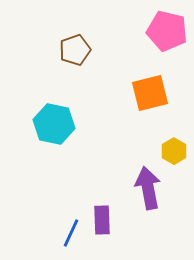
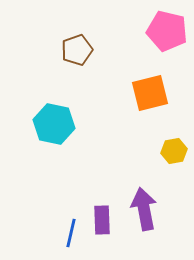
brown pentagon: moved 2 px right
yellow hexagon: rotated 20 degrees clockwise
purple arrow: moved 4 px left, 21 px down
blue line: rotated 12 degrees counterclockwise
